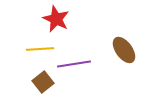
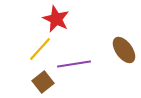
yellow line: rotated 44 degrees counterclockwise
